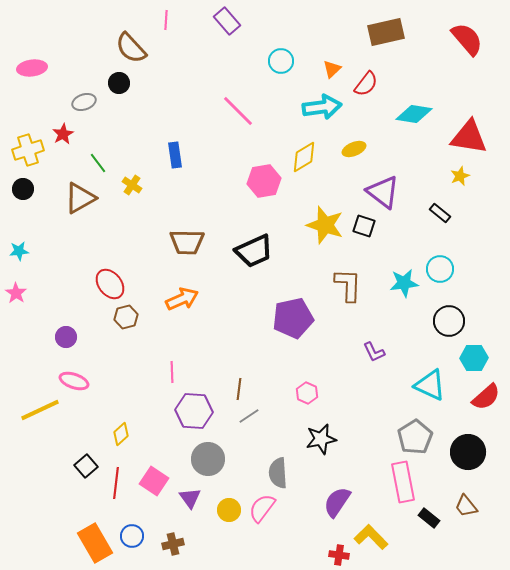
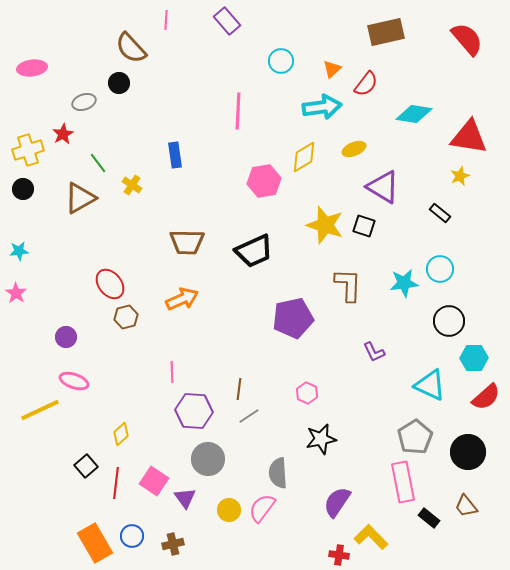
pink line at (238, 111): rotated 48 degrees clockwise
purple triangle at (383, 192): moved 5 px up; rotated 6 degrees counterclockwise
purple triangle at (190, 498): moved 5 px left
